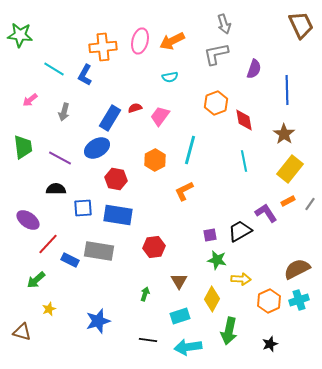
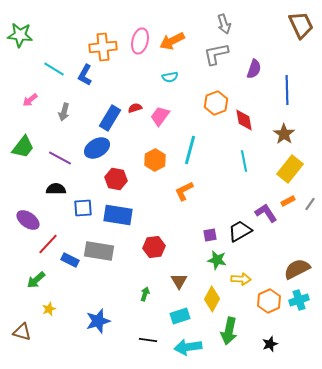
green trapezoid at (23, 147): rotated 45 degrees clockwise
